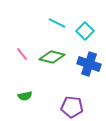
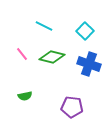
cyan line: moved 13 px left, 3 px down
